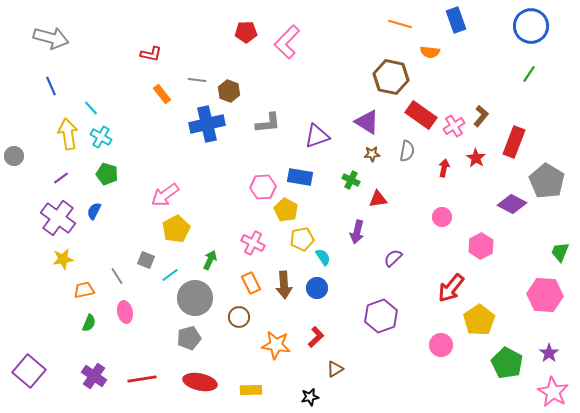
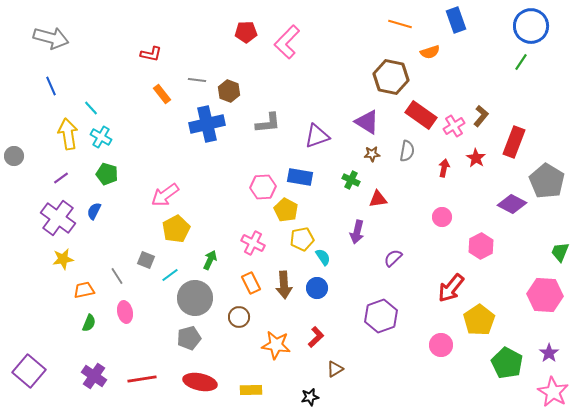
orange semicircle at (430, 52): rotated 24 degrees counterclockwise
green line at (529, 74): moved 8 px left, 12 px up
